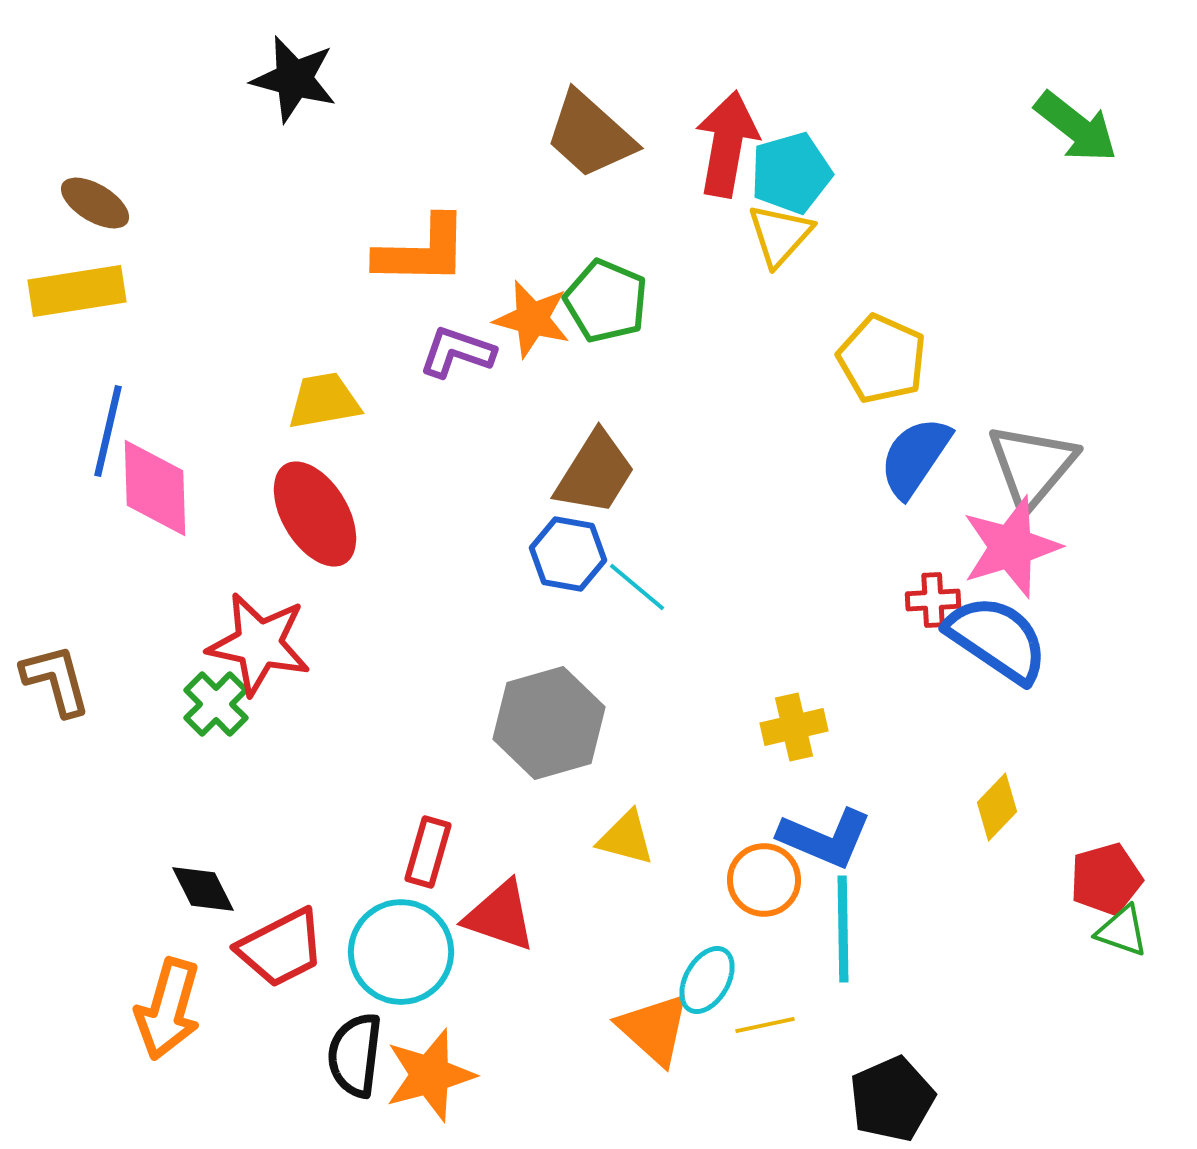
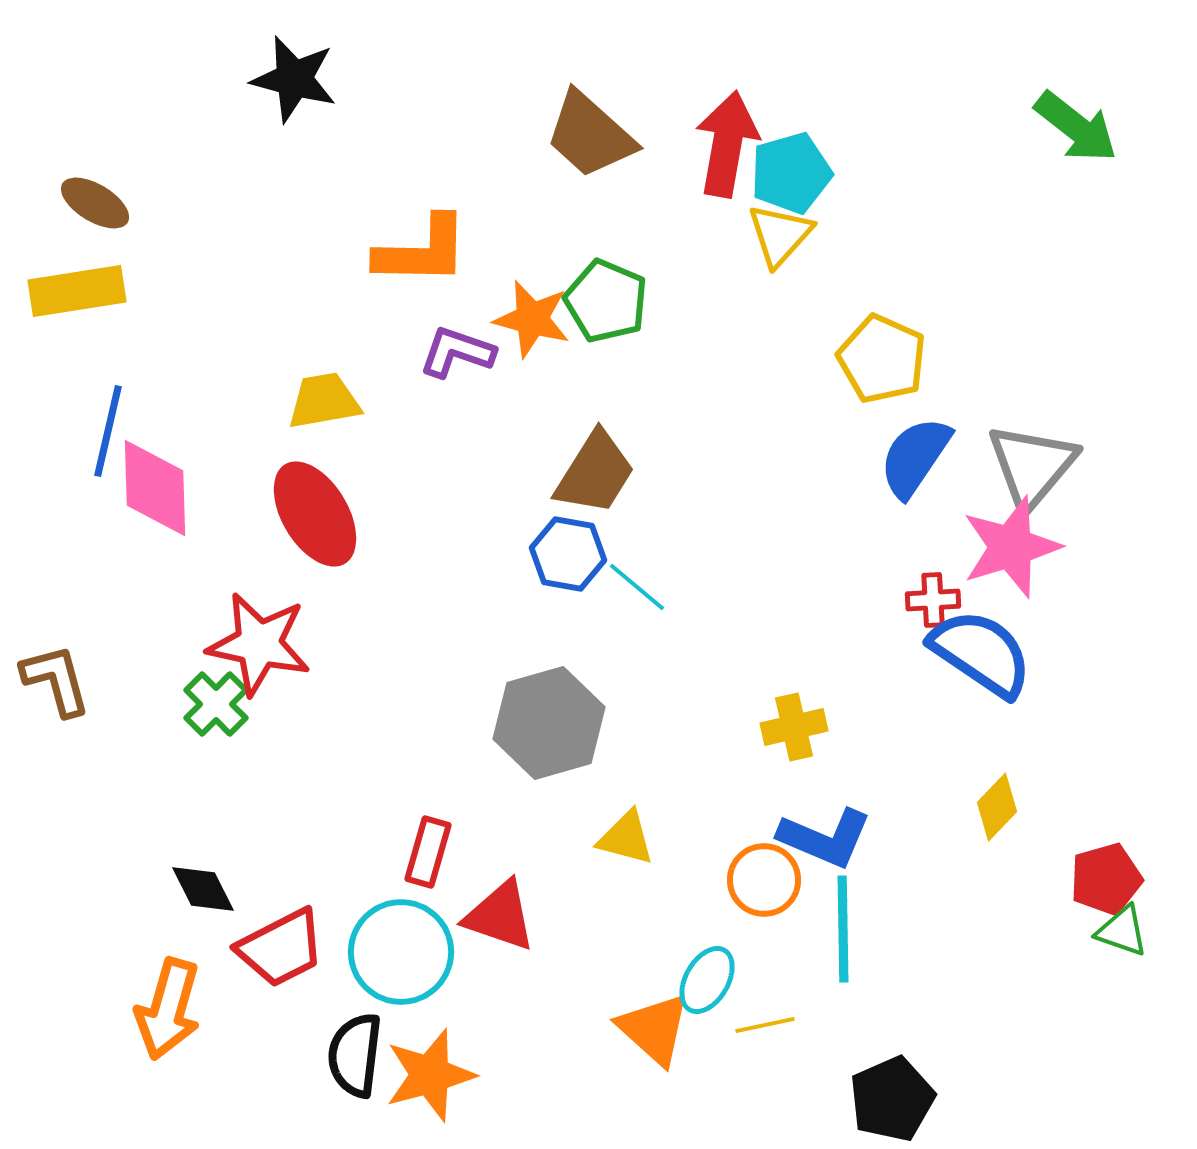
blue semicircle at (997, 639): moved 16 px left, 14 px down
